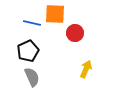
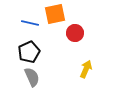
orange square: rotated 15 degrees counterclockwise
blue line: moved 2 px left
black pentagon: moved 1 px right, 1 px down
